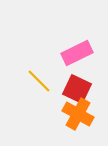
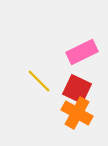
pink rectangle: moved 5 px right, 1 px up
orange cross: moved 1 px left, 1 px up
